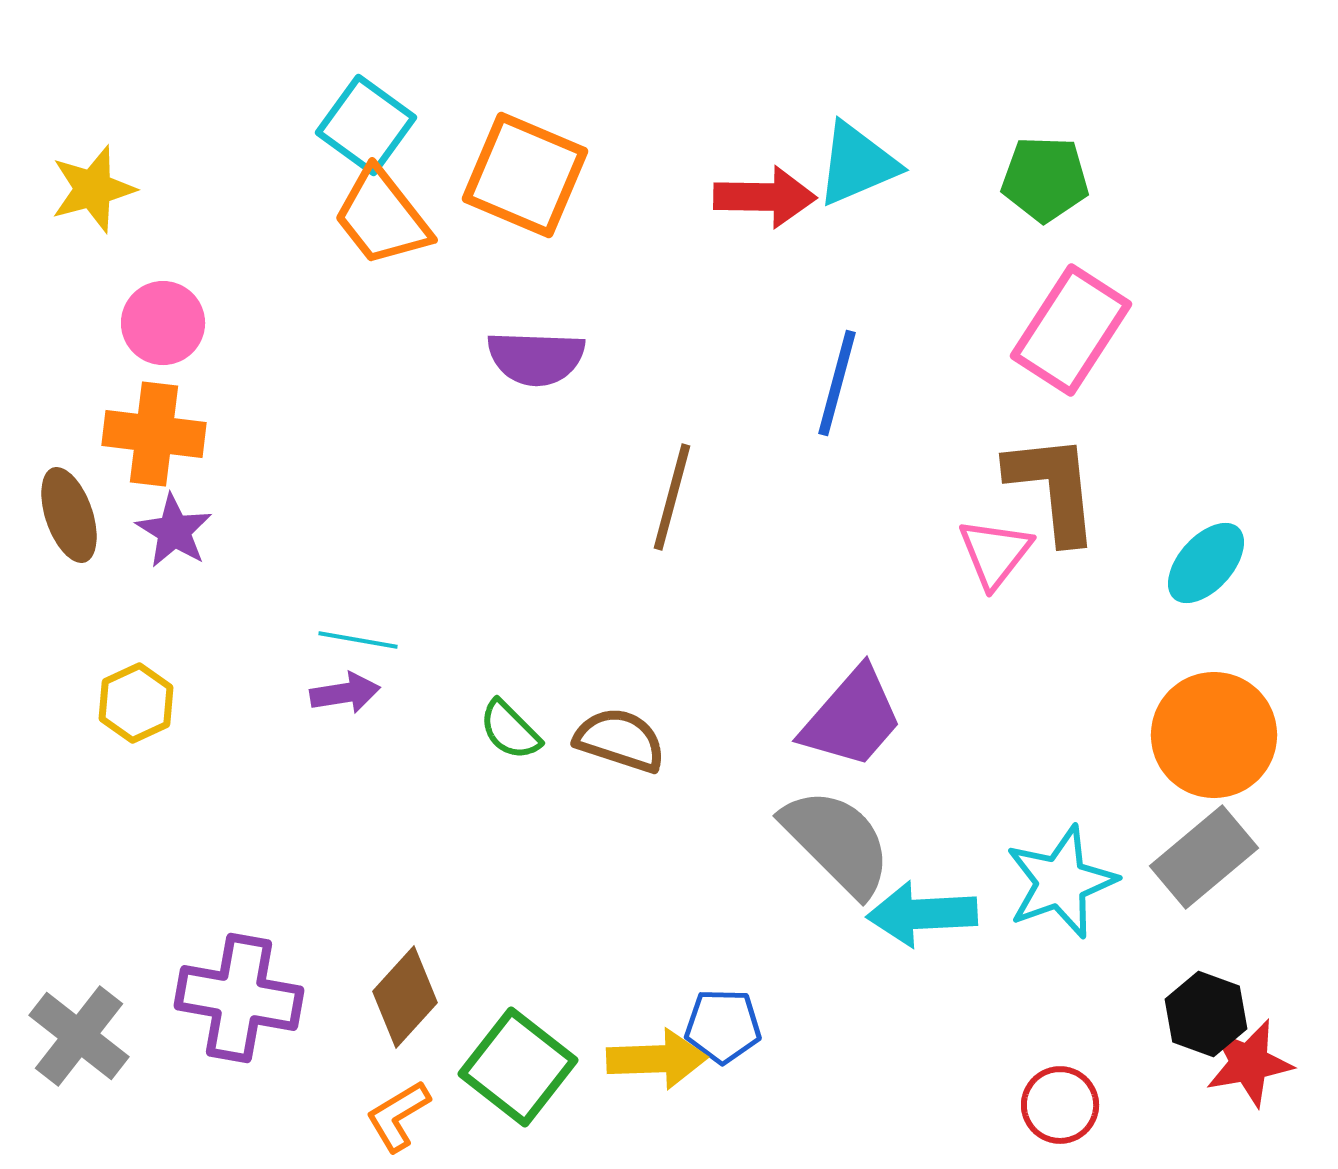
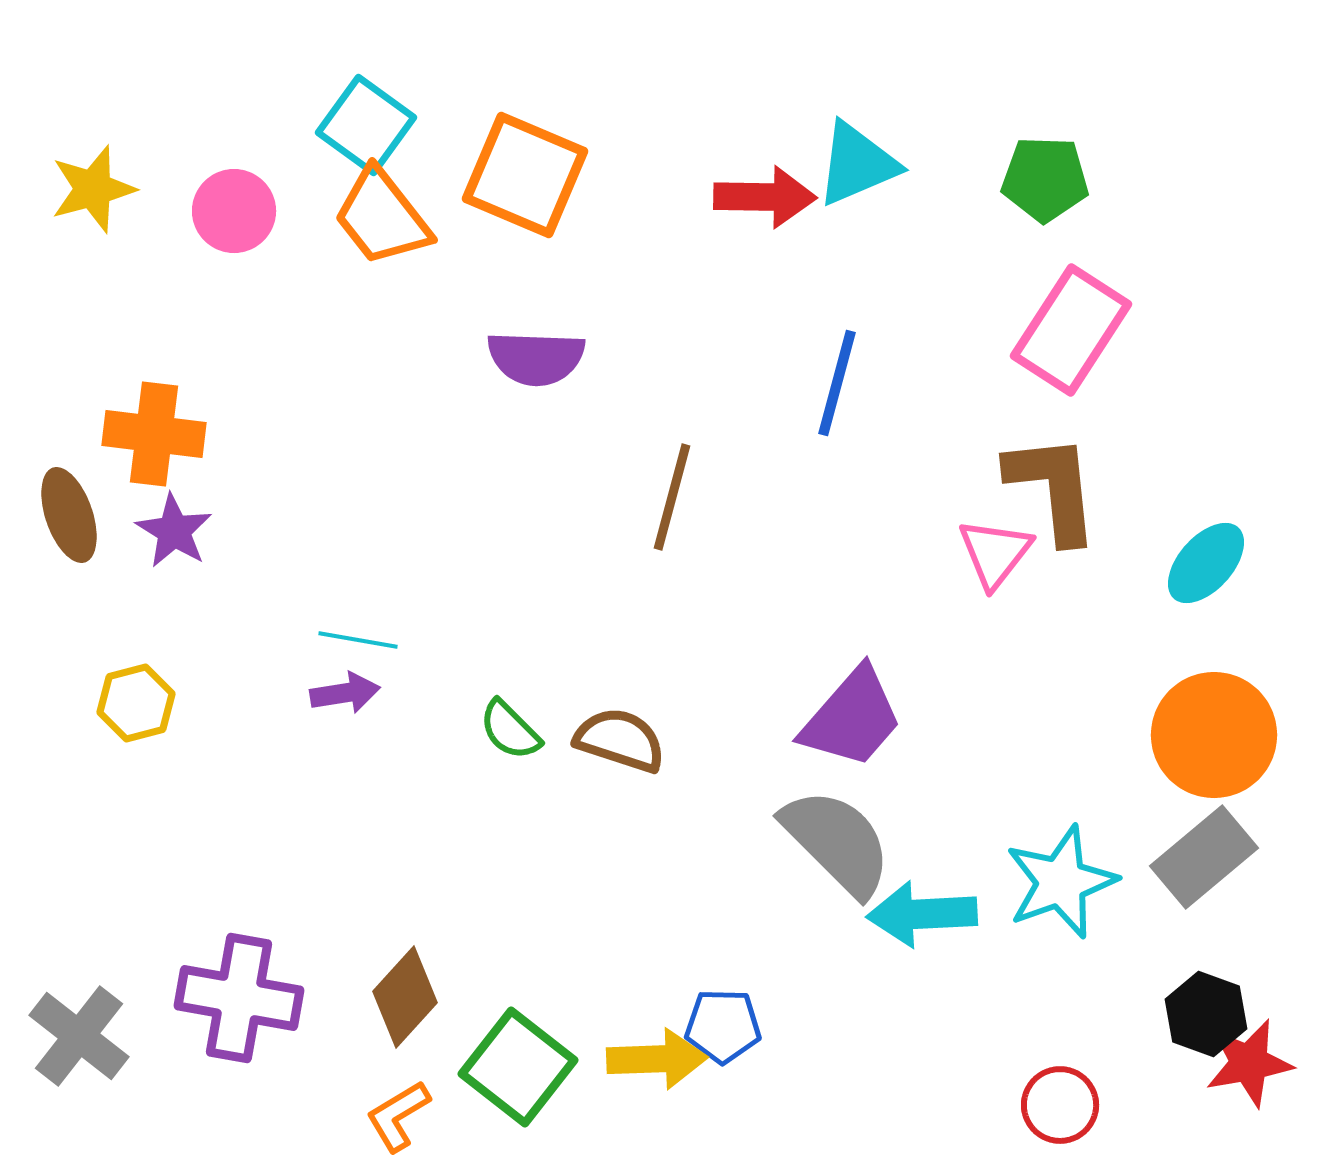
pink circle: moved 71 px right, 112 px up
yellow hexagon: rotated 10 degrees clockwise
